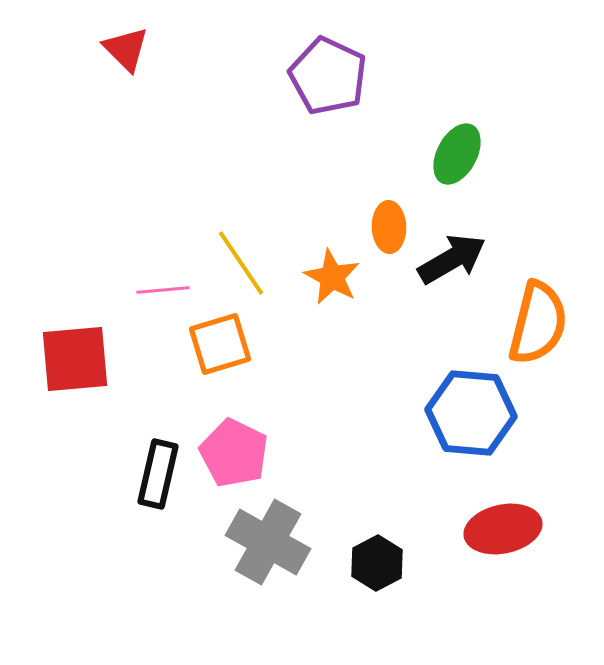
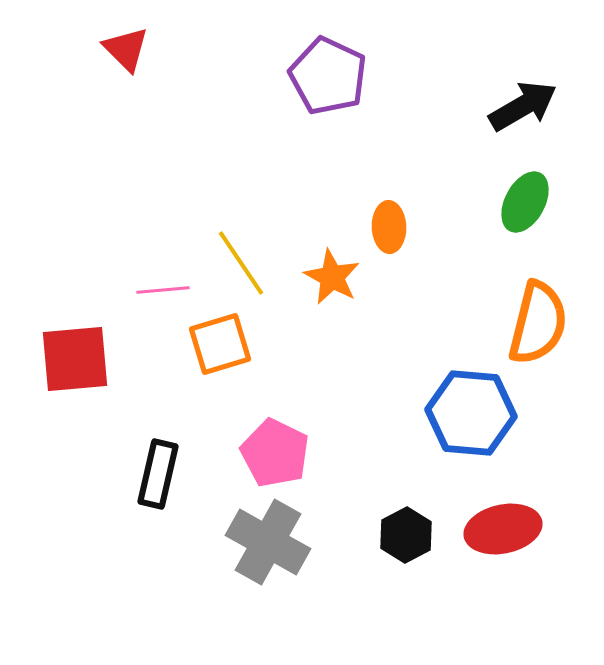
green ellipse: moved 68 px right, 48 px down
black arrow: moved 71 px right, 153 px up
pink pentagon: moved 41 px right
black hexagon: moved 29 px right, 28 px up
